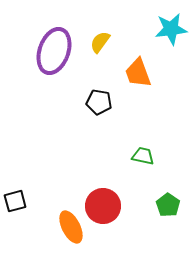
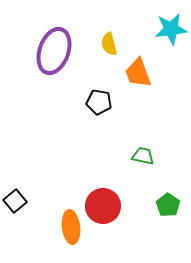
yellow semicircle: moved 9 px right, 2 px down; rotated 50 degrees counterclockwise
black square: rotated 25 degrees counterclockwise
orange ellipse: rotated 20 degrees clockwise
